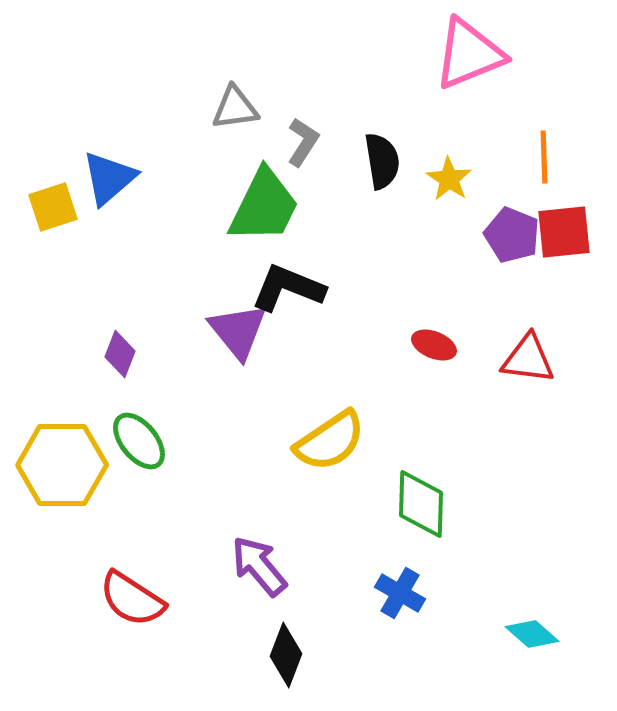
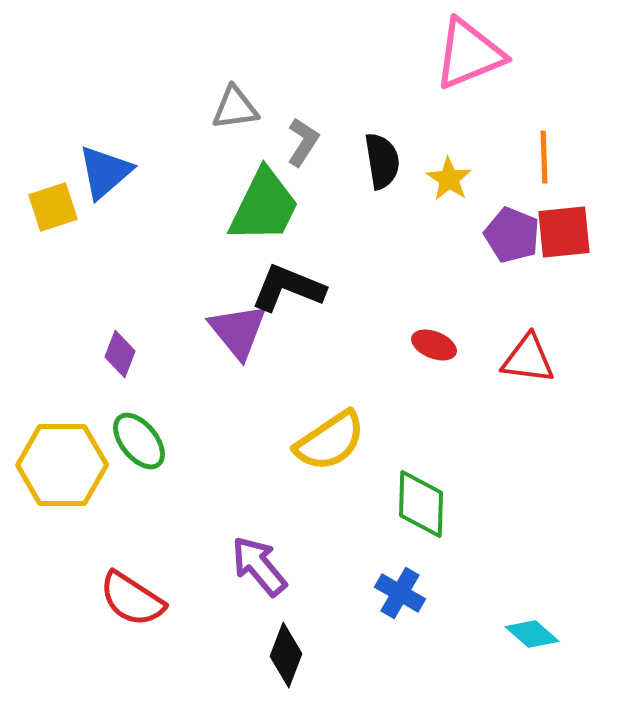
blue triangle: moved 4 px left, 6 px up
